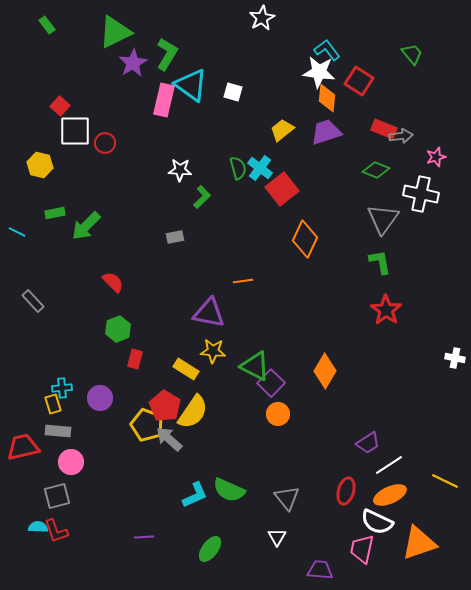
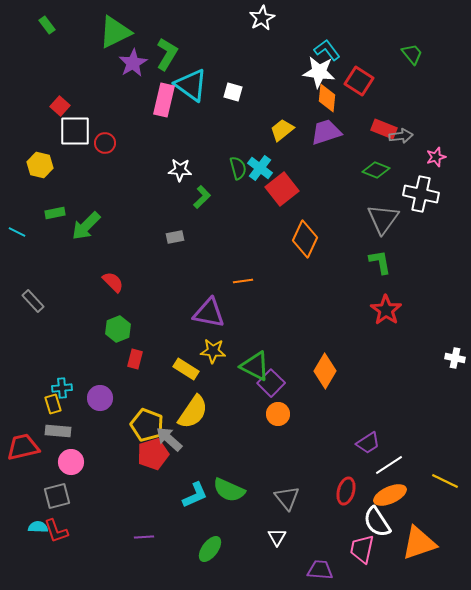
red pentagon at (165, 406): moved 12 px left, 48 px down; rotated 24 degrees clockwise
white semicircle at (377, 522): rotated 32 degrees clockwise
